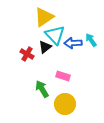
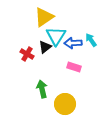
cyan triangle: moved 1 px right, 1 px down; rotated 15 degrees clockwise
pink rectangle: moved 11 px right, 9 px up
green arrow: rotated 18 degrees clockwise
